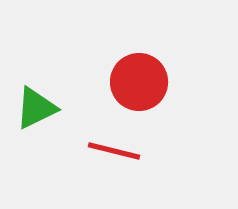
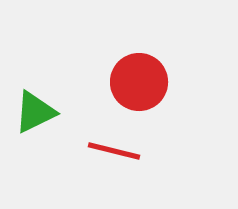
green triangle: moved 1 px left, 4 px down
